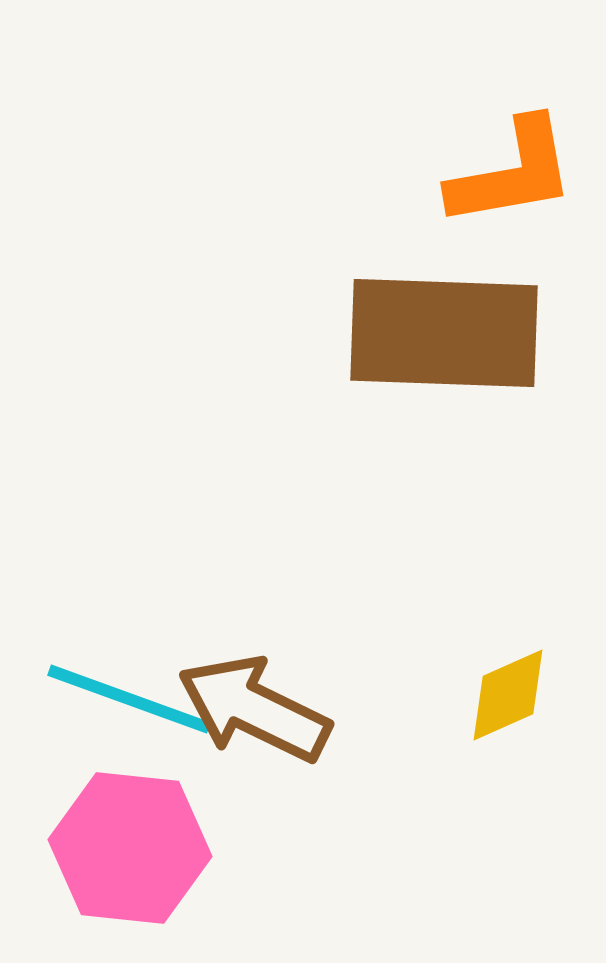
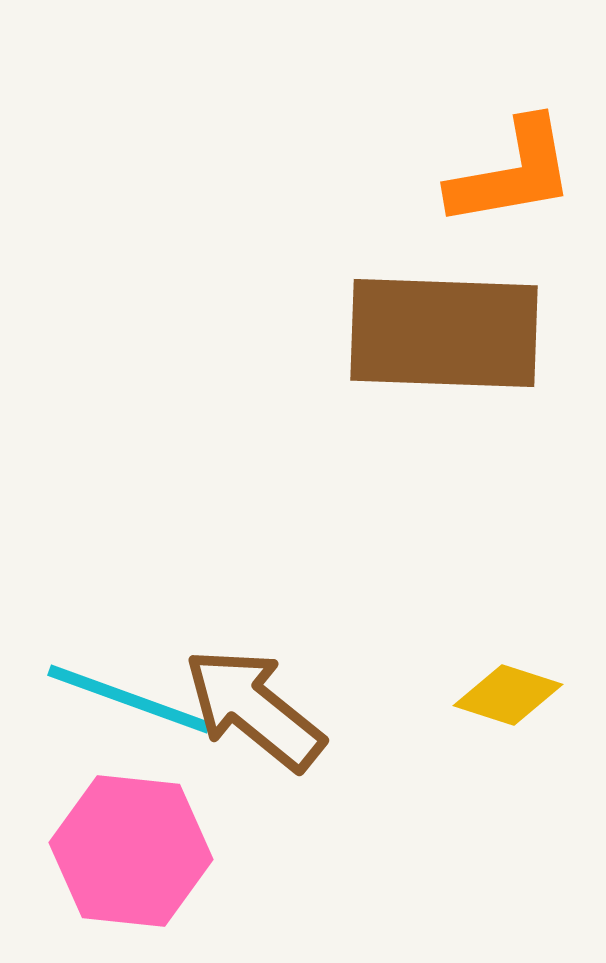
yellow diamond: rotated 42 degrees clockwise
brown arrow: rotated 13 degrees clockwise
pink hexagon: moved 1 px right, 3 px down
